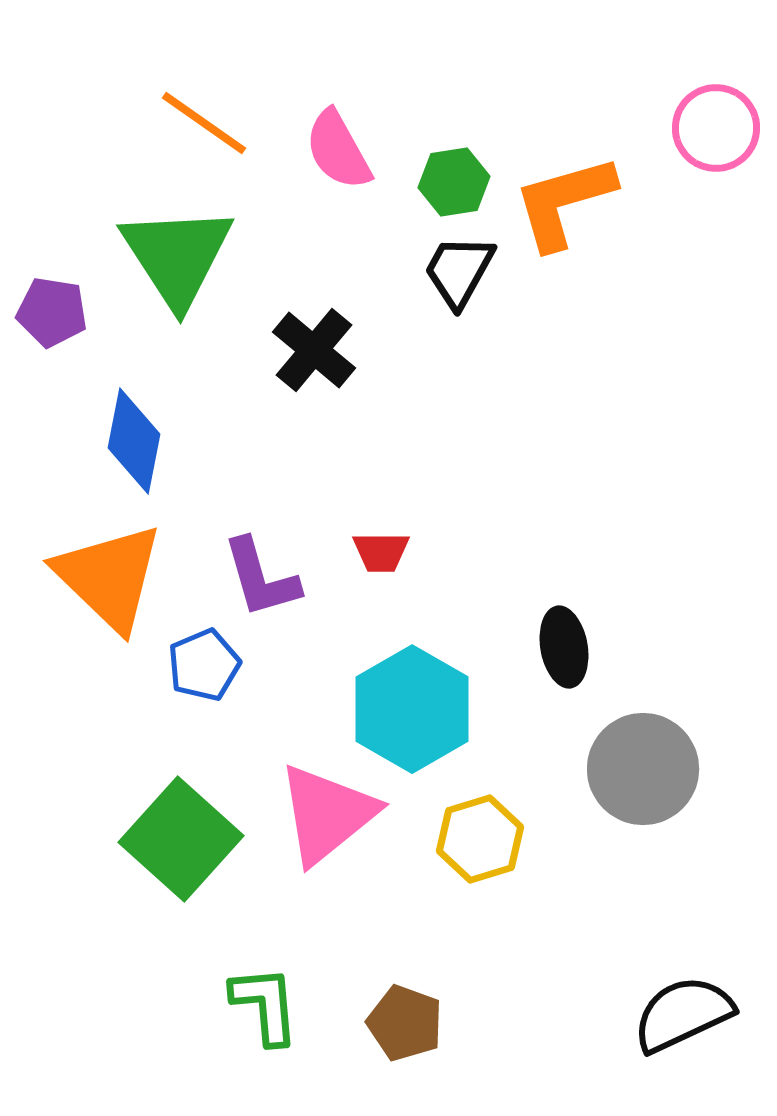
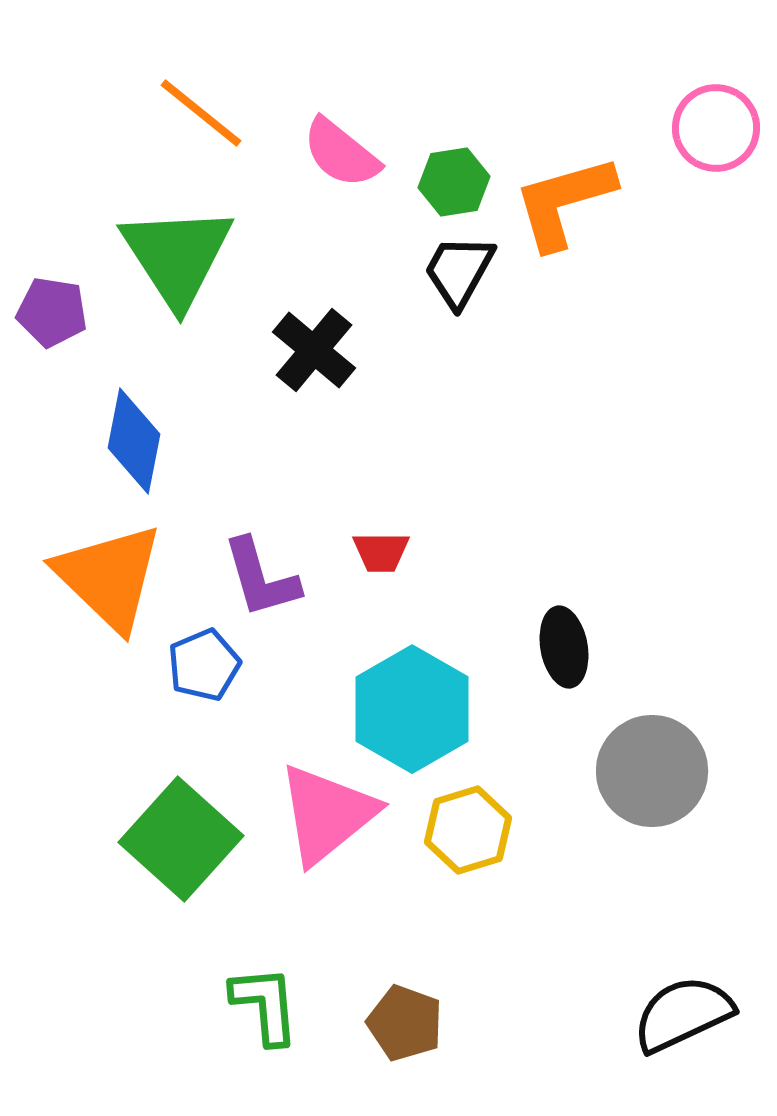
orange line: moved 3 px left, 10 px up; rotated 4 degrees clockwise
pink semicircle: moved 3 px right, 3 px down; rotated 22 degrees counterclockwise
gray circle: moved 9 px right, 2 px down
yellow hexagon: moved 12 px left, 9 px up
